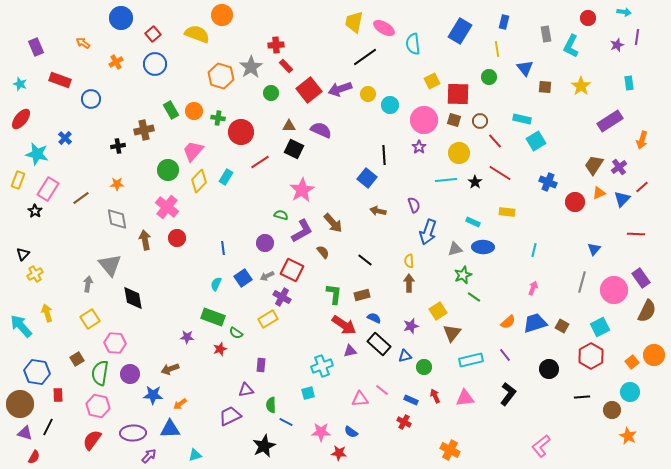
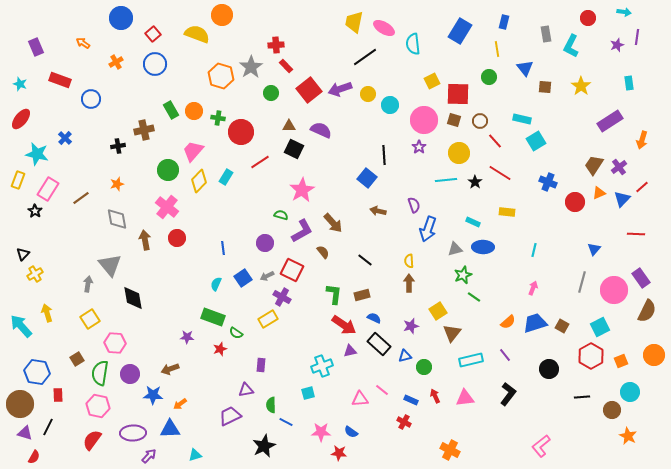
orange star at (117, 184): rotated 16 degrees counterclockwise
blue arrow at (428, 232): moved 3 px up
orange square at (632, 362): moved 11 px left, 1 px up; rotated 16 degrees clockwise
